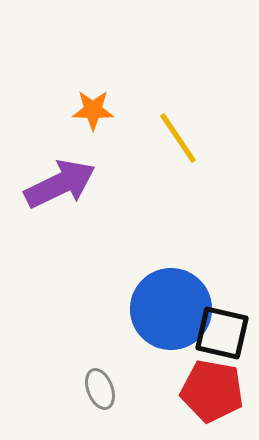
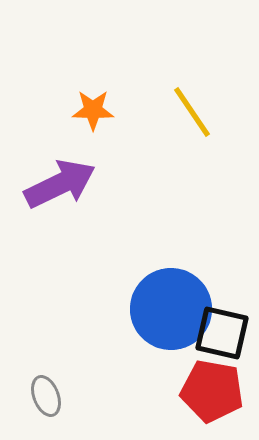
yellow line: moved 14 px right, 26 px up
gray ellipse: moved 54 px left, 7 px down
